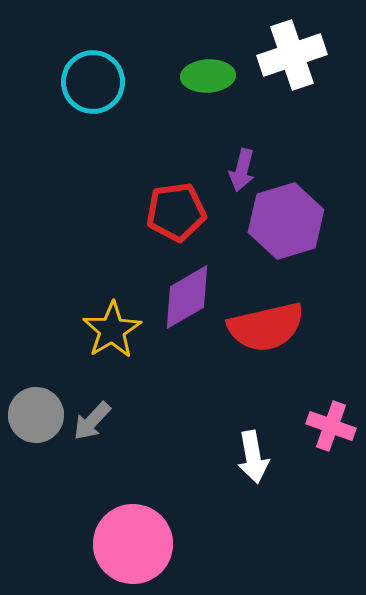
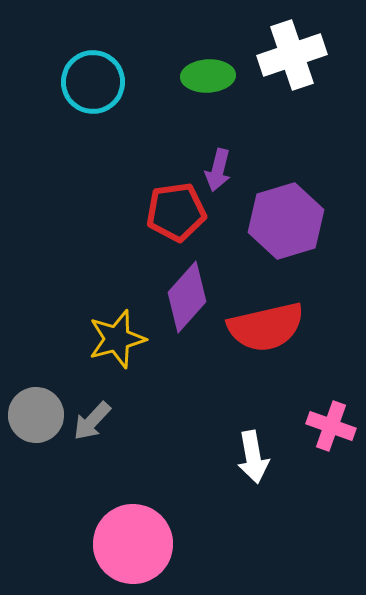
purple arrow: moved 24 px left
purple diamond: rotated 18 degrees counterclockwise
yellow star: moved 5 px right, 9 px down; rotated 16 degrees clockwise
